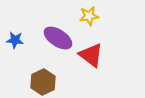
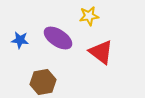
blue star: moved 5 px right
red triangle: moved 10 px right, 3 px up
brown hexagon: rotated 15 degrees clockwise
